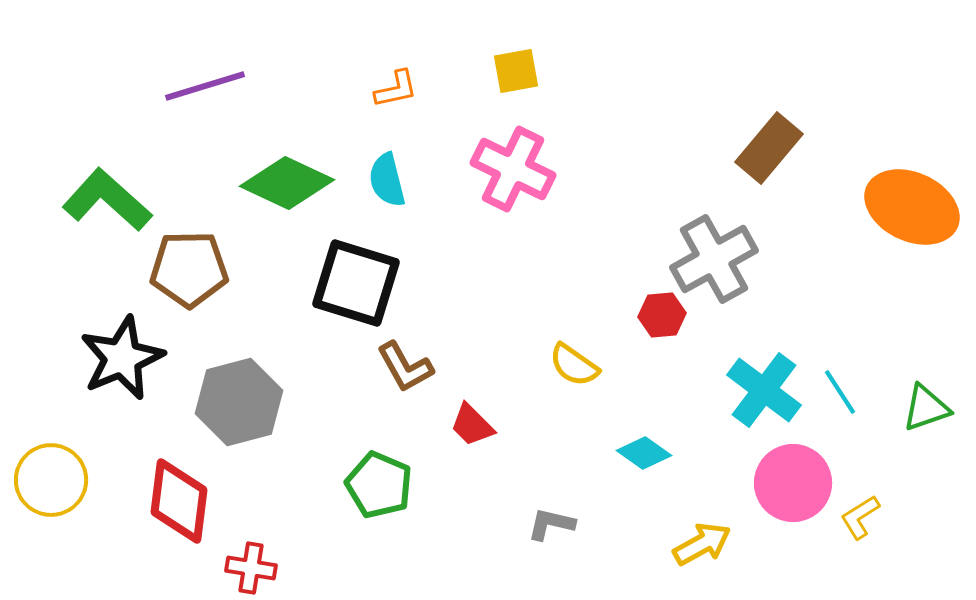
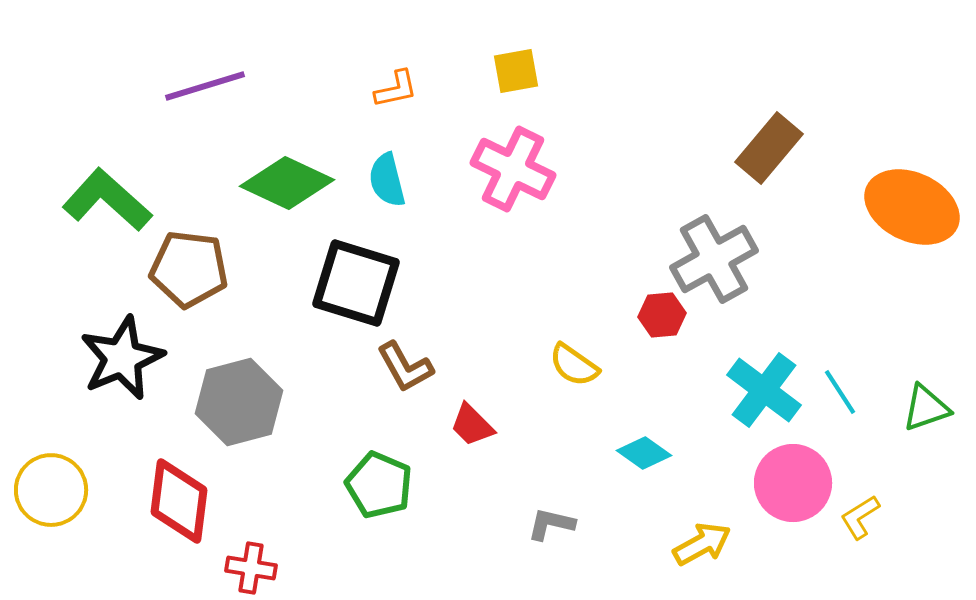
brown pentagon: rotated 8 degrees clockwise
yellow circle: moved 10 px down
